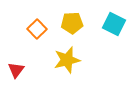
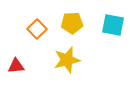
cyan square: moved 1 px left, 1 px down; rotated 15 degrees counterclockwise
red triangle: moved 4 px up; rotated 48 degrees clockwise
